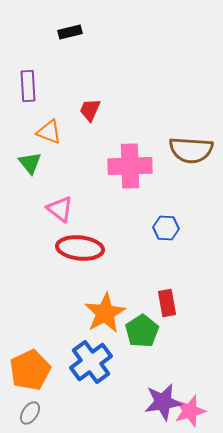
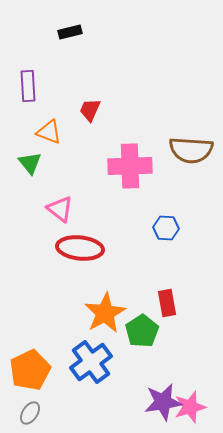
pink star: moved 4 px up
